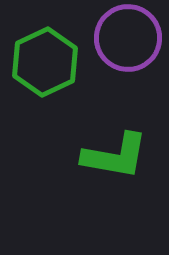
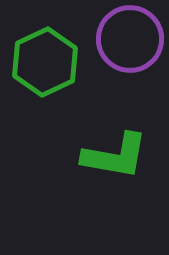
purple circle: moved 2 px right, 1 px down
